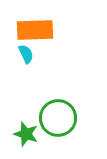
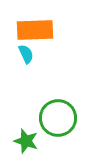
green star: moved 7 px down
